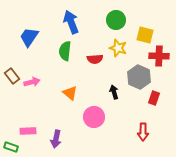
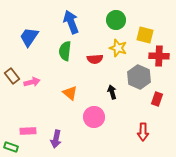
black arrow: moved 2 px left
red rectangle: moved 3 px right, 1 px down
